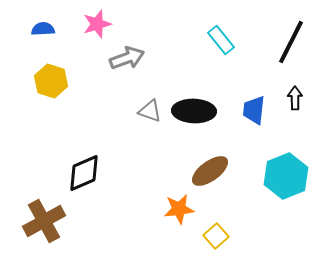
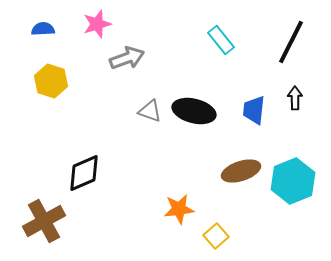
black ellipse: rotated 12 degrees clockwise
brown ellipse: moved 31 px right; rotated 18 degrees clockwise
cyan hexagon: moved 7 px right, 5 px down
